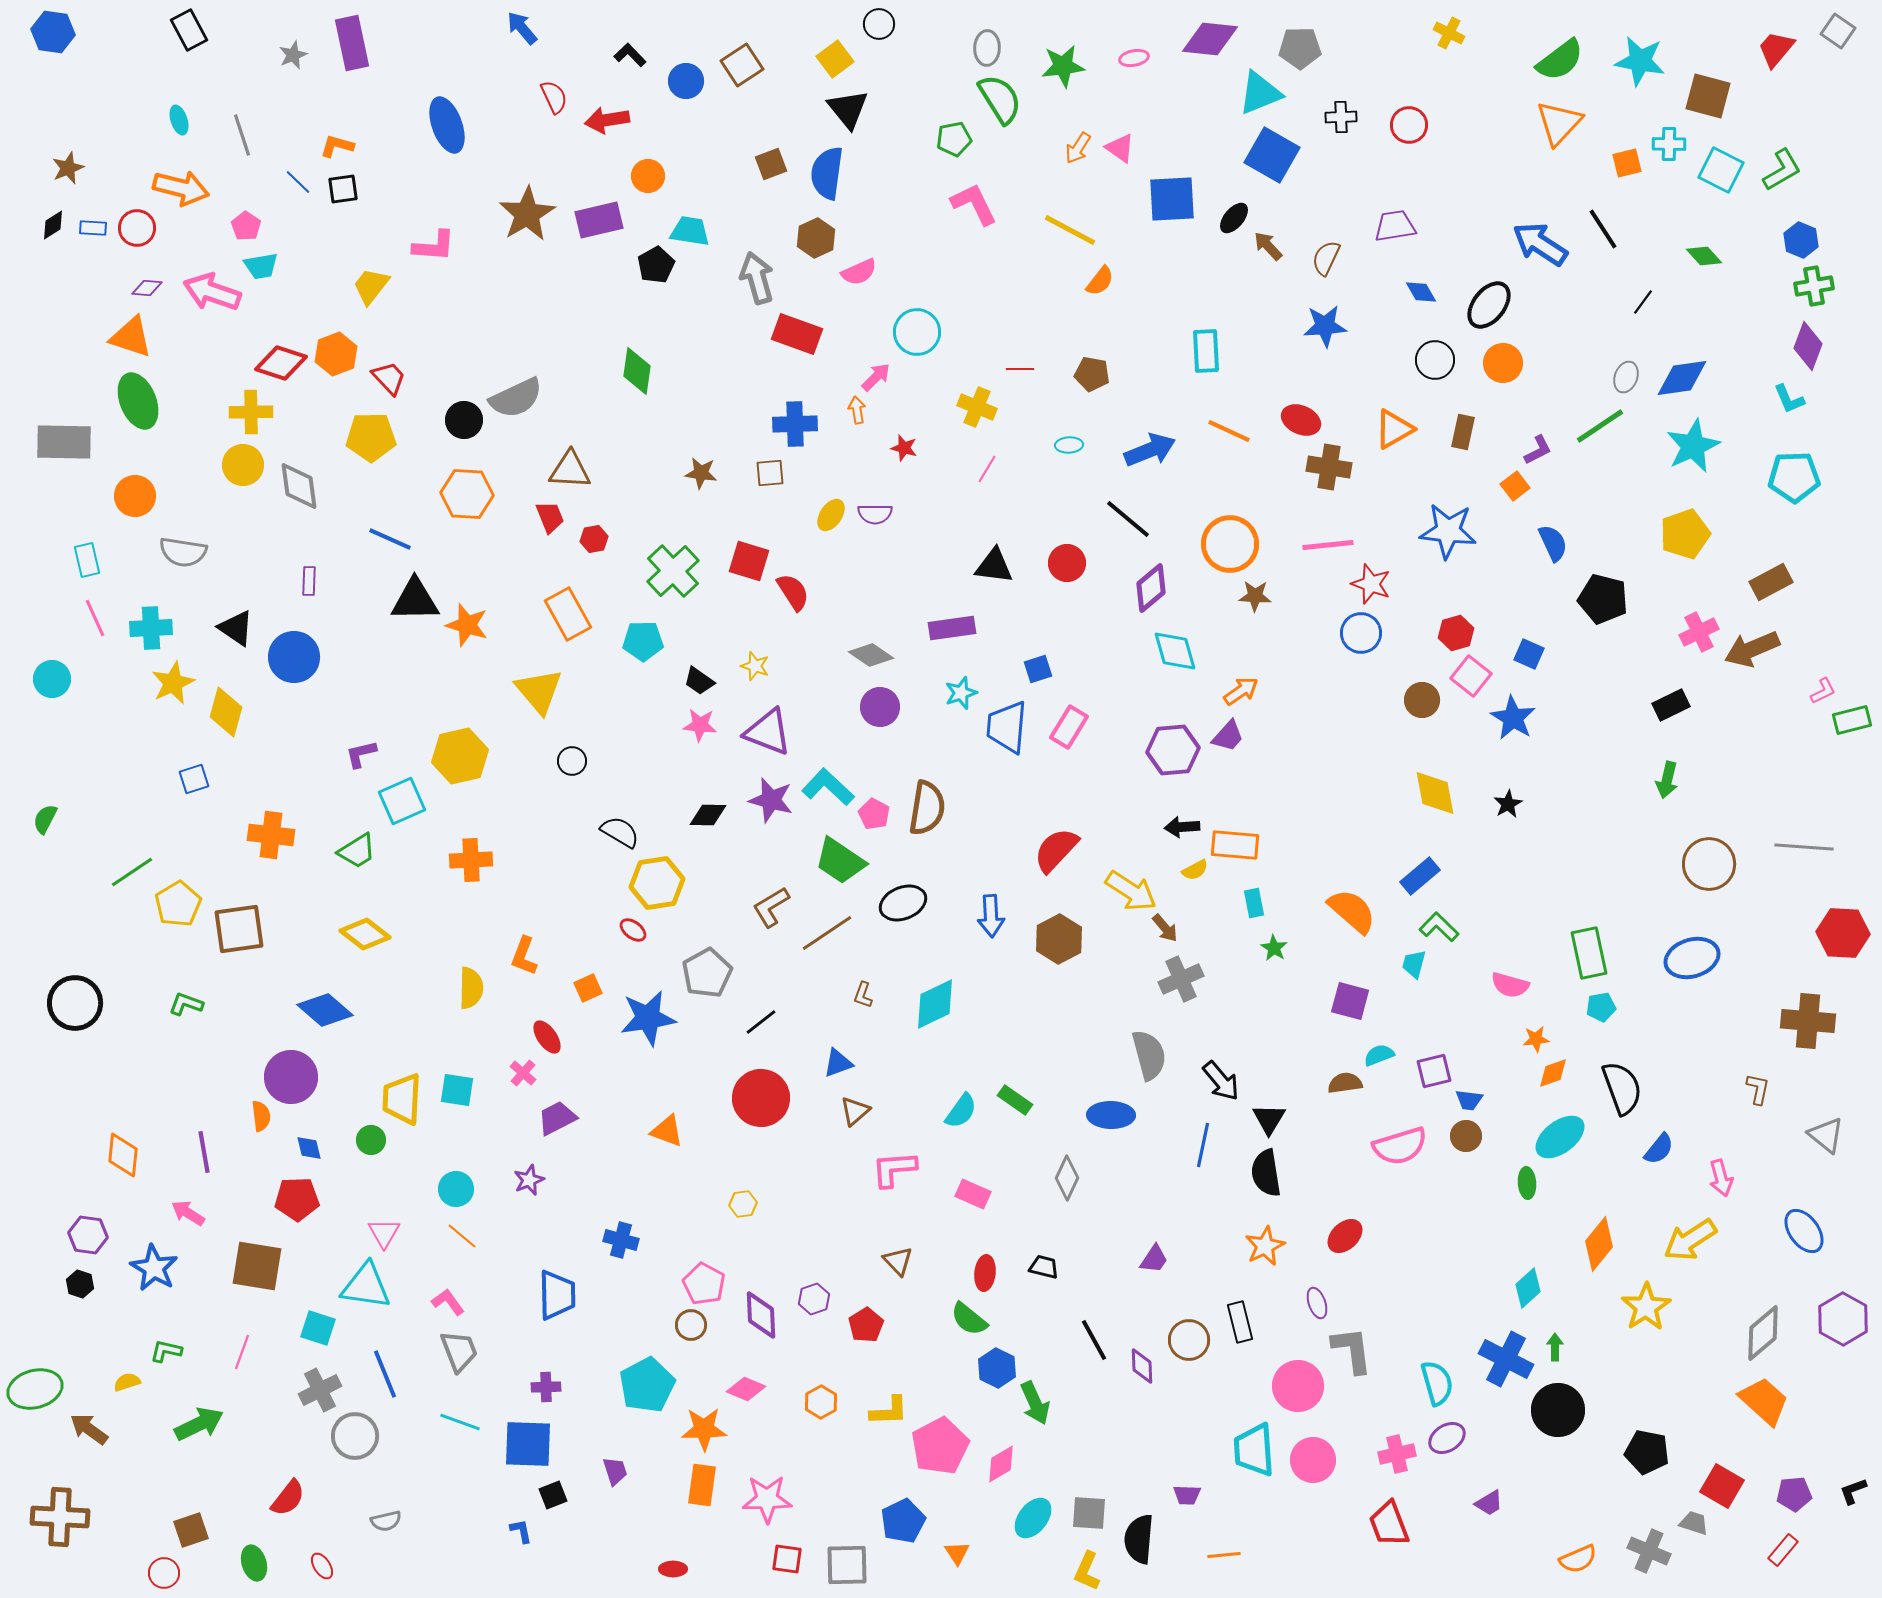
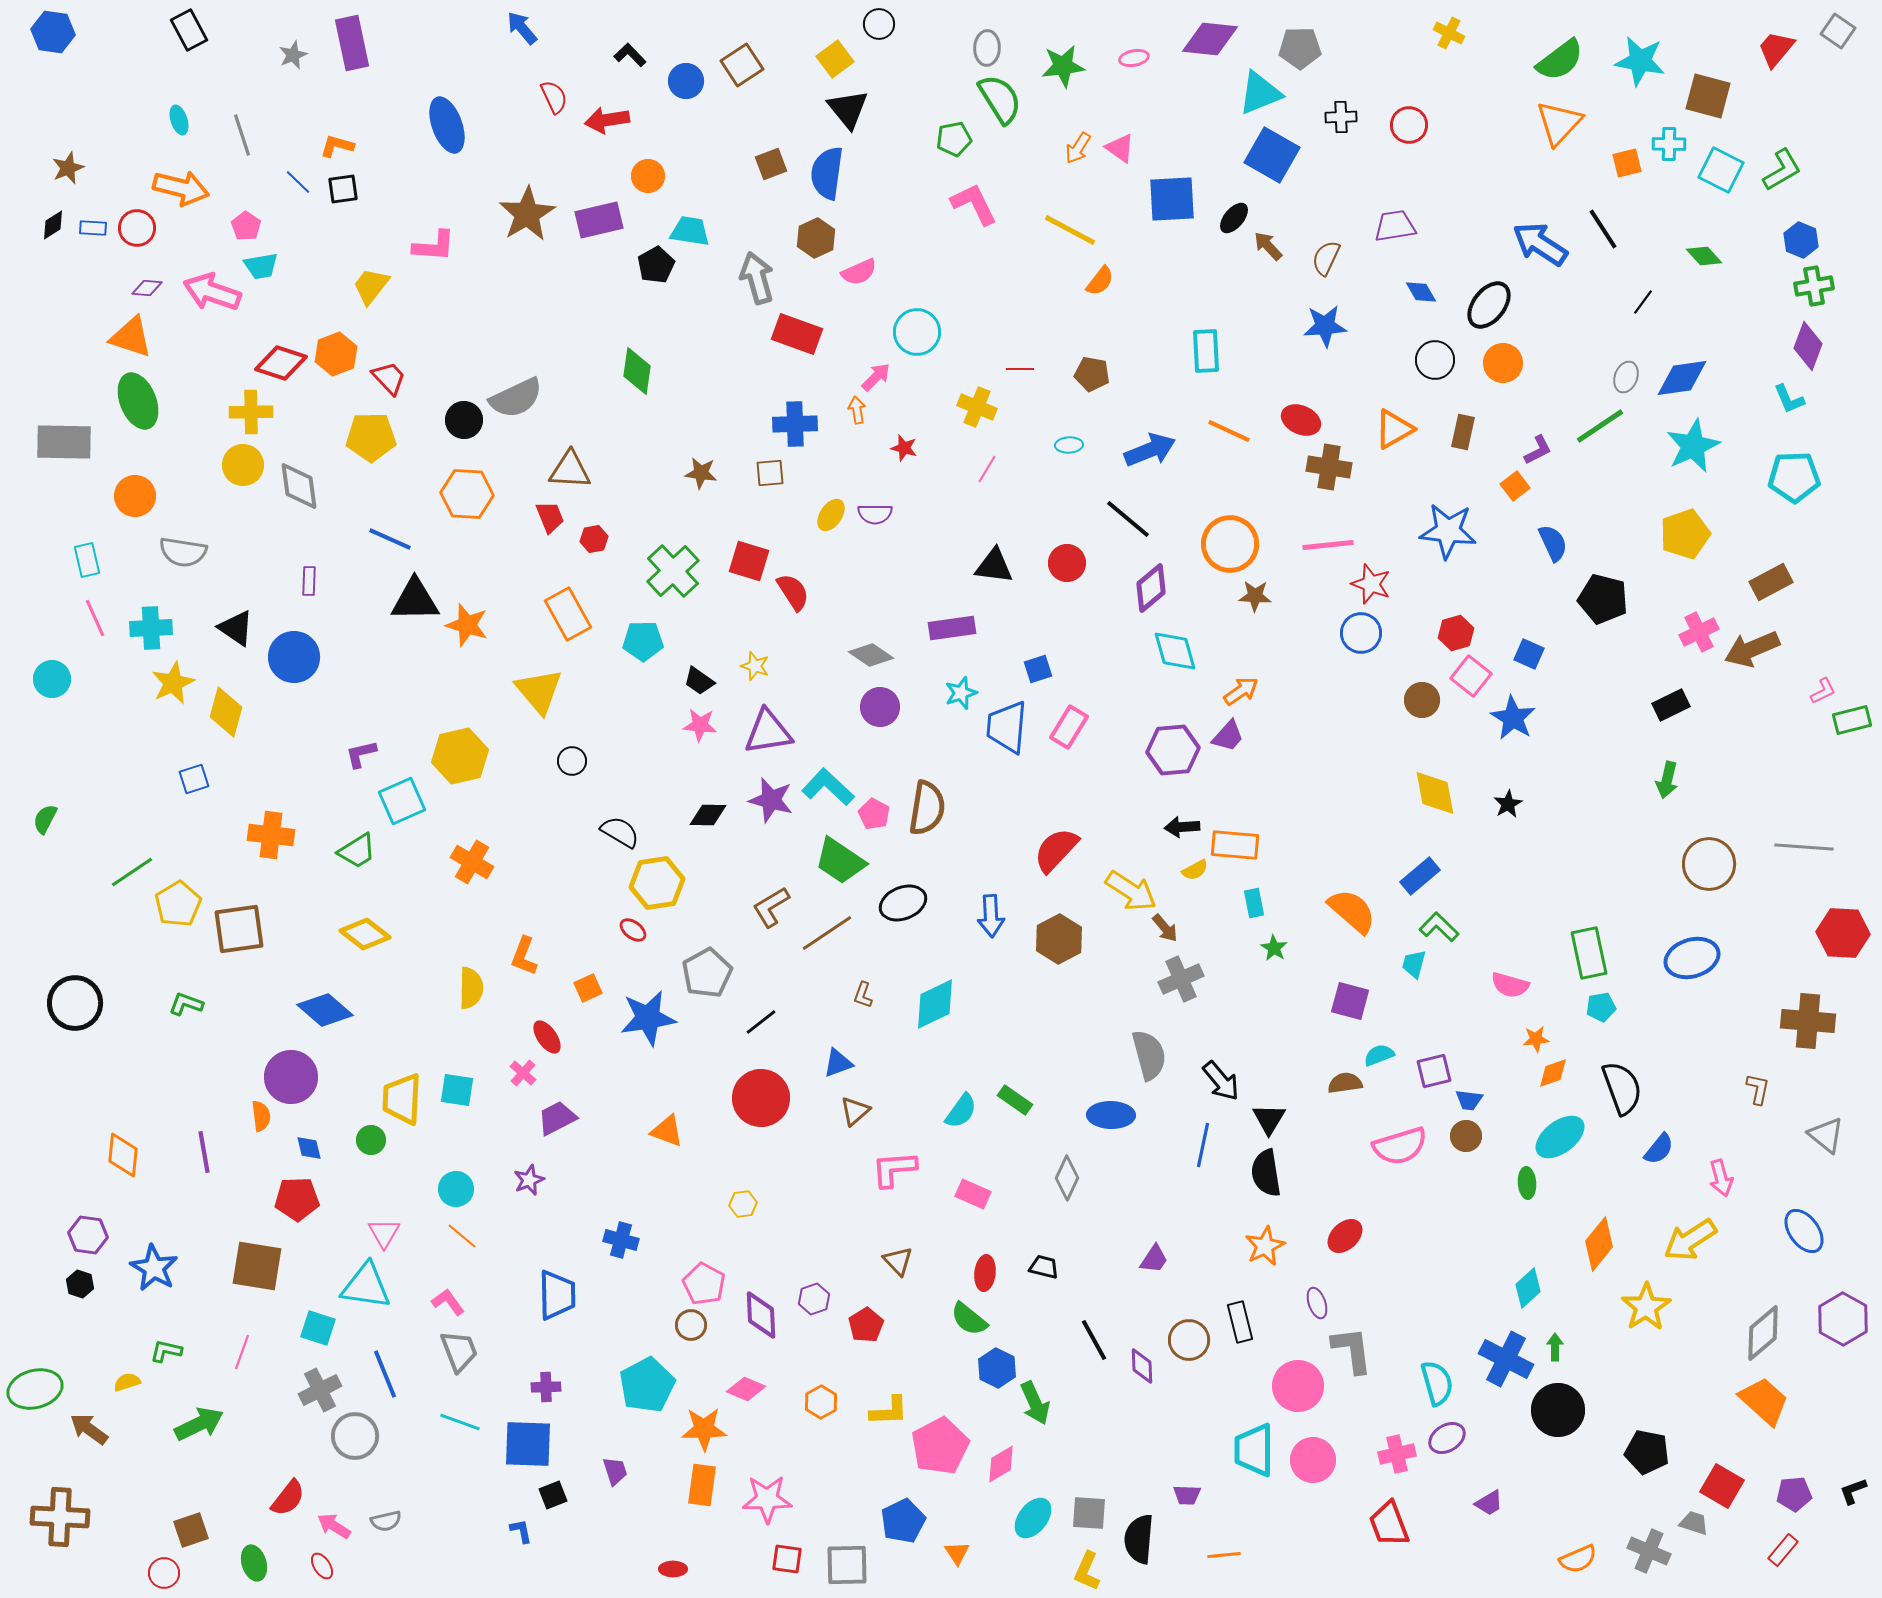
purple triangle at (768, 732): rotated 30 degrees counterclockwise
orange cross at (471, 860): moved 1 px right, 2 px down; rotated 33 degrees clockwise
pink arrow at (188, 1213): moved 146 px right, 313 px down
cyan trapezoid at (1254, 1450): rotated 4 degrees clockwise
